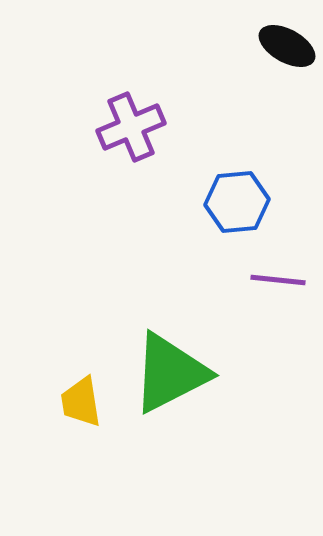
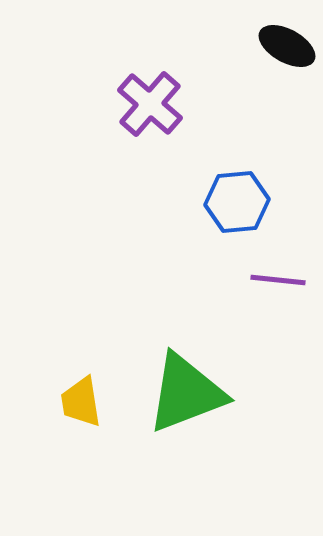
purple cross: moved 19 px right, 23 px up; rotated 26 degrees counterclockwise
green triangle: moved 16 px right, 20 px down; rotated 6 degrees clockwise
